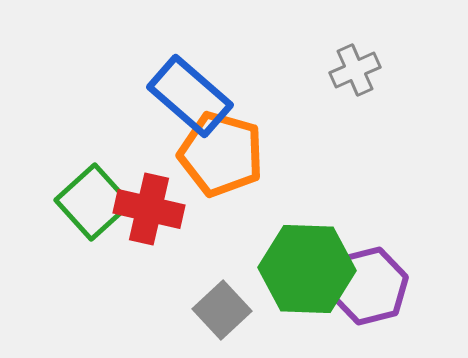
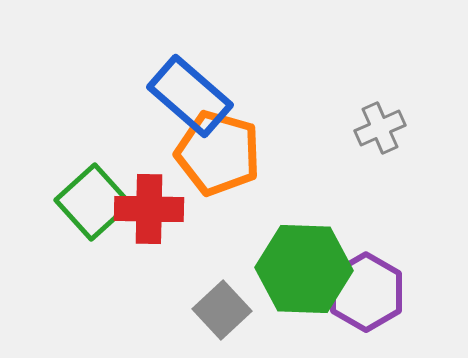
gray cross: moved 25 px right, 58 px down
orange pentagon: moved 3 px left, 1 px up
red cross: rotated 12 degrees counterclockwise
green hexagon: moved 3 px left
purple hexagon: moved 3 px left, 6 px down; rotated 16 degrees counterclockwise
